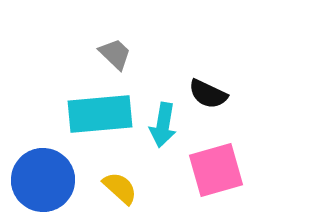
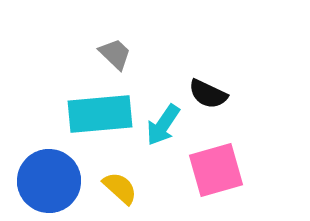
cyan arrow: rotated 24 degrees clockwise
blue circle: moved 6 px right, 1 px down
